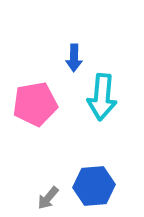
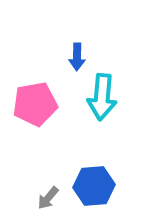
blue arrow: moved 3 px right, 1 px up
